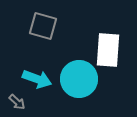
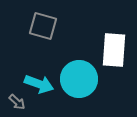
white rectangle: moved 6 px right
cyan arrow: moved 2 px right, 5 px down
